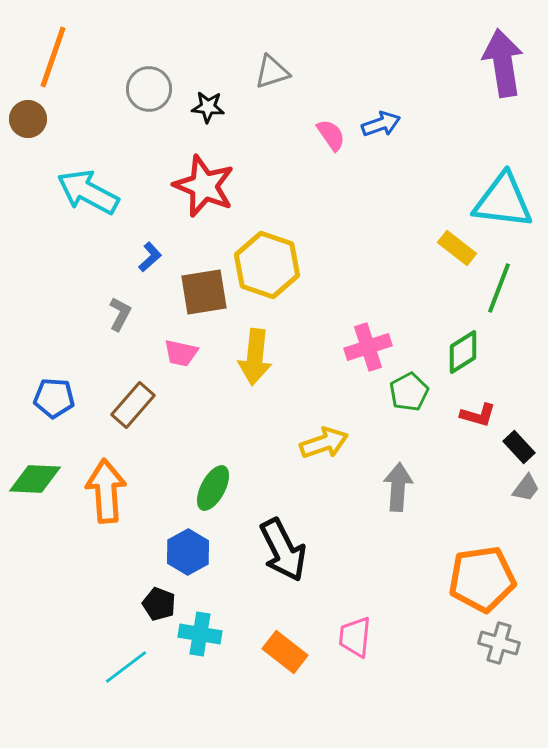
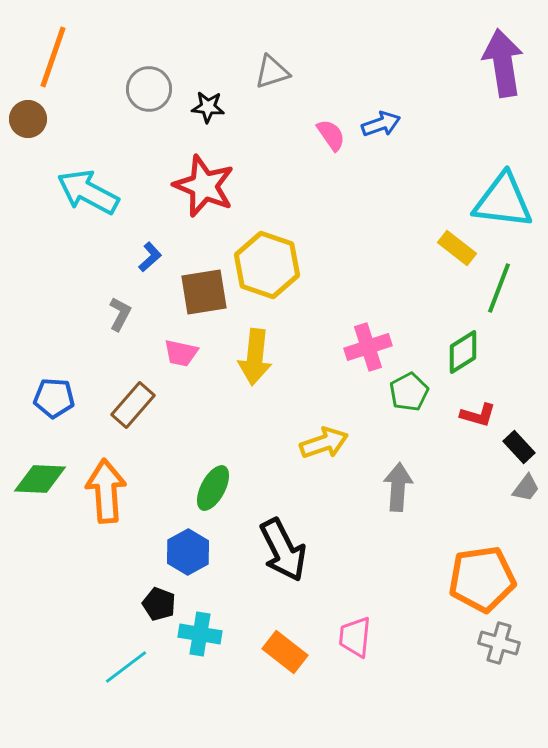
green diamond at (35, 479): moved 5 px right
